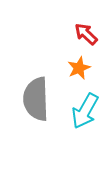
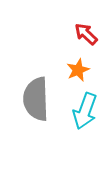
orange star: moved 1 px left, 2 px down
cyan arrow: rotated 9 degrees counterclockwise
